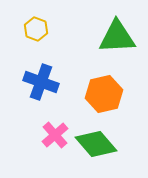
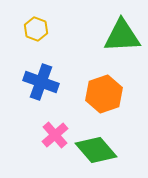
green triangle: moved 5 px right, 1 px up
orange hexagon: rotated 6 degrees counterclockwise
green diamond: moved 6 px down
